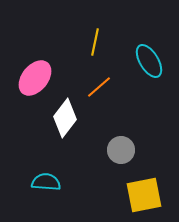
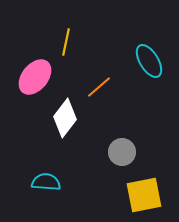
yellow line: moved 29 px left
pink ellipse: moved 1 px up
gray circle: moved 1 px right, 2 px down
